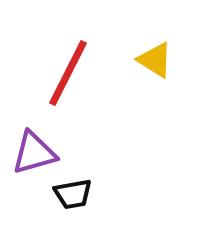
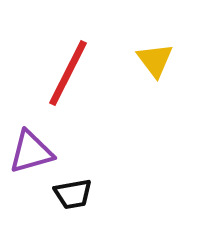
yellow triangle: rotated 21 degrees clockwise
purple triangle: moved 3 px left, 1 px up
